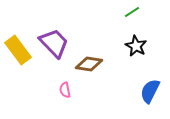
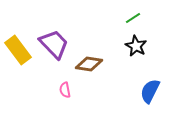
green line: moved 1 px right, 6 px down
purple trapezoid: moved 1 px down
